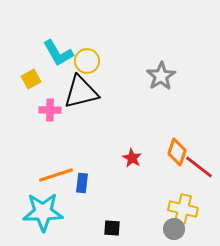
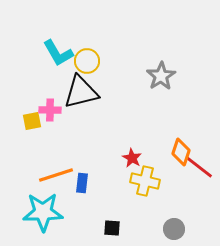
yellow square: moved 1 px right, 42 px down; rotated 18 degrees clockwise
orange diamond: moved 4 px right
yellow cross: moved 38 px left, 28 px up
